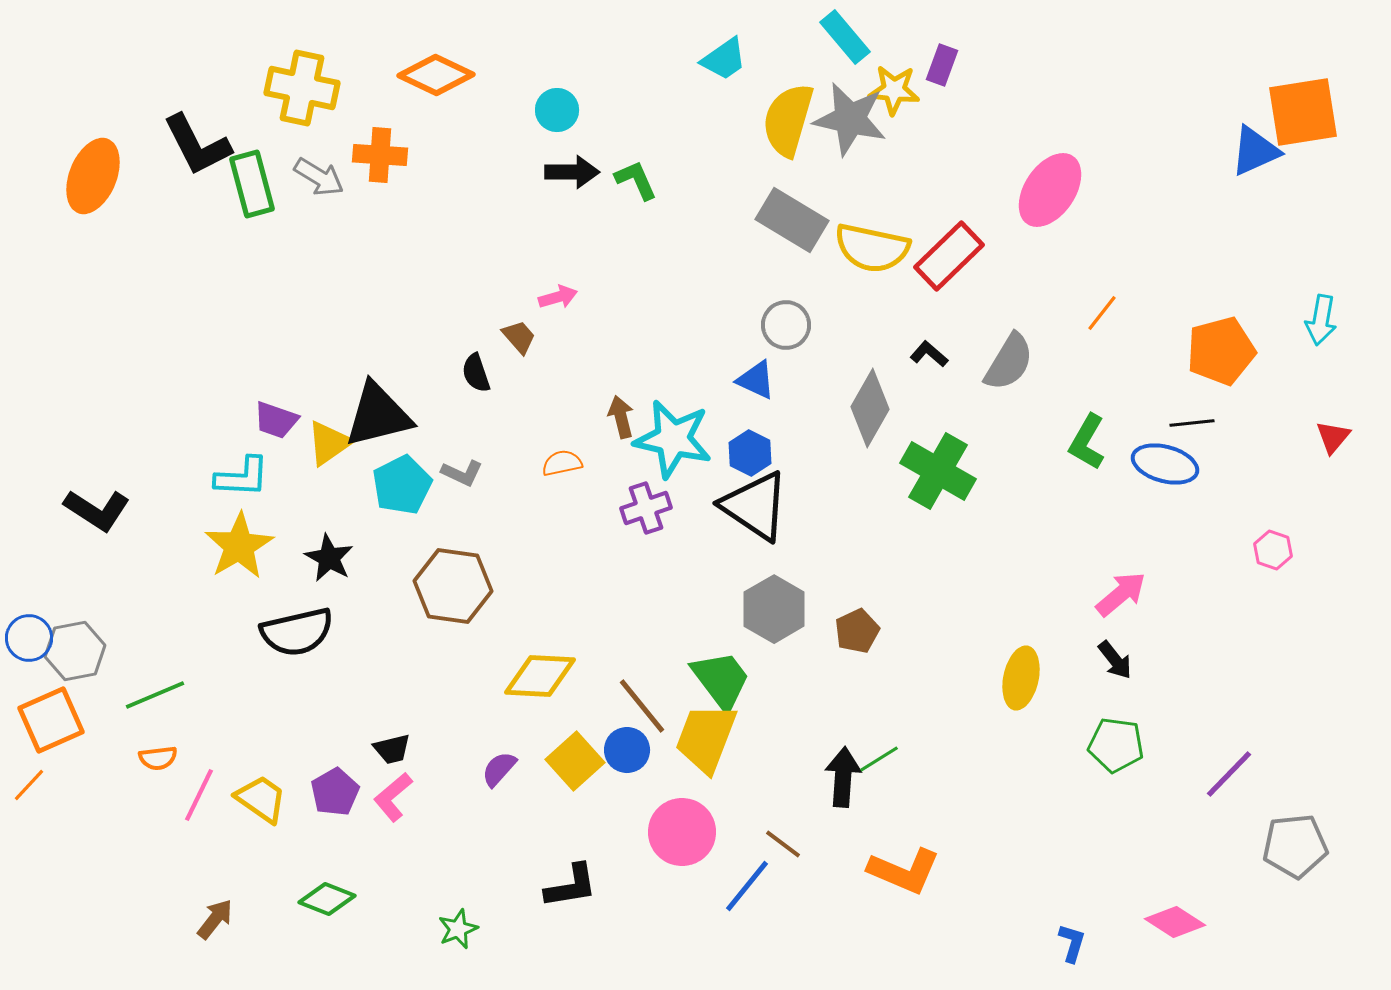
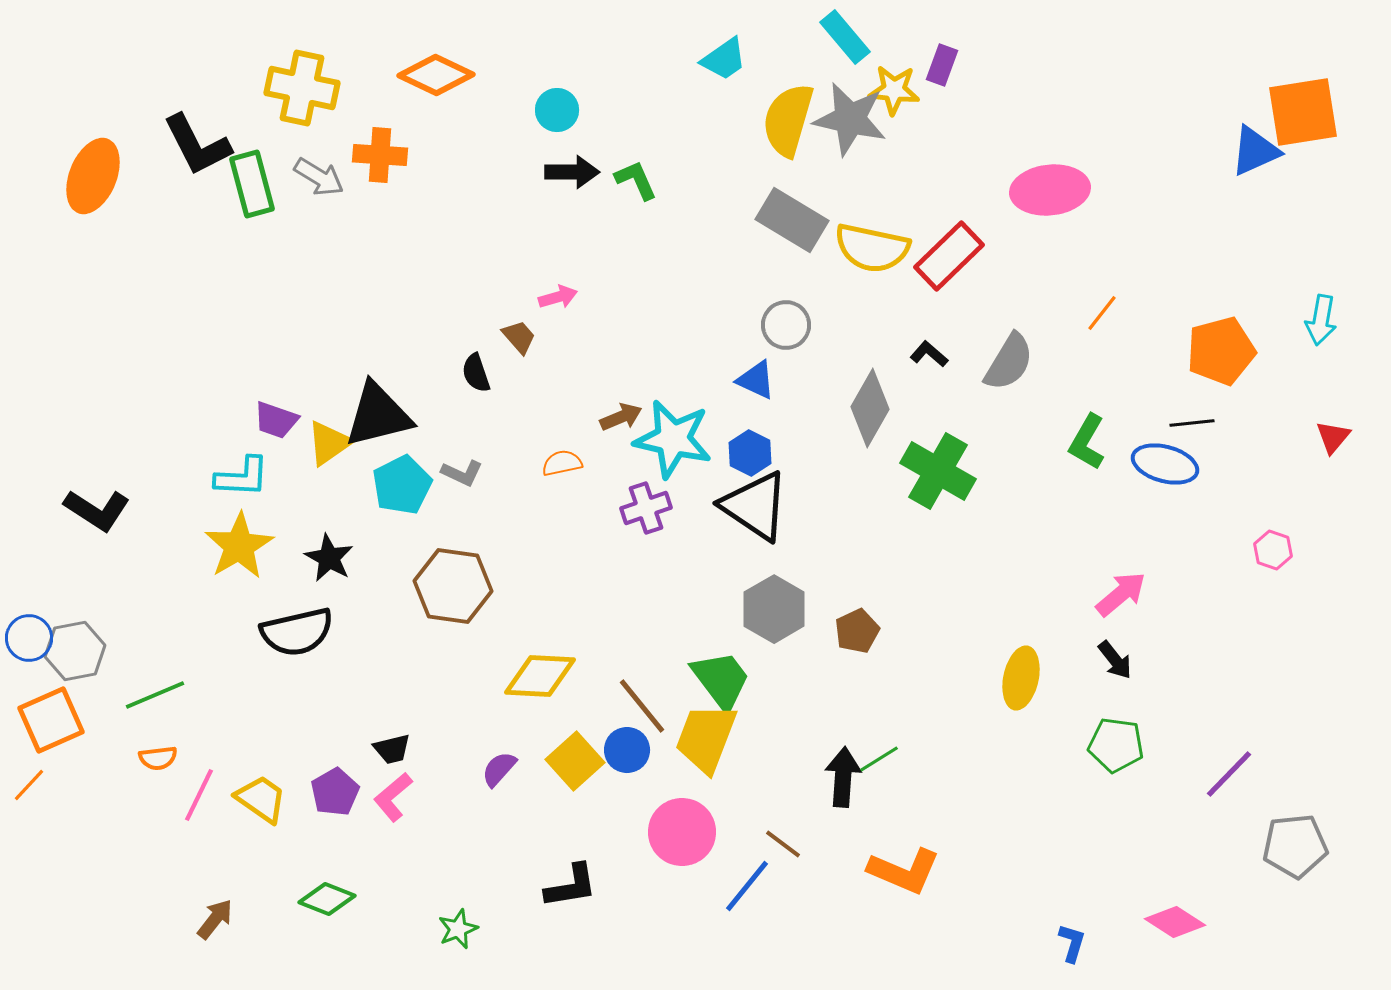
pink ellipse at (1050, 190): rotated 50 degrees clockwise
brown arrow at (621, 417): rotated 81 degrees clockwise
